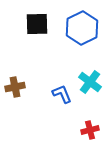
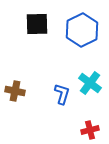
blue hexagon: moved 2 px down
cyan cross: moved 1 px down
brown cross: moved 4 px down; rotated 24 degrees clockwise
blue L-shape: rotated 40 degrees clockwise
